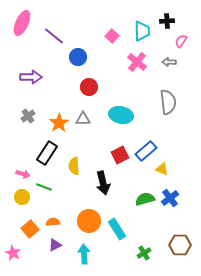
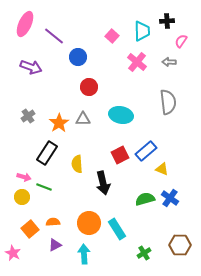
pink ellipse: moved 3 px right, 1 px down
purple arrow: moved 10 px up; rotated 20 degrees clockwise
yellow semicircle: moved 3 px right, 2 px up
pink arrow: moved 1 px right, 3 px down
blue cross: rotated 18 degrees counterclockwise
orange circle: moved 2 px down
